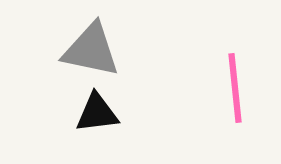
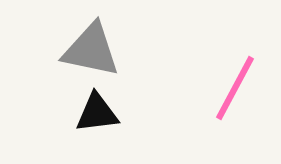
pink line: rotated 34 degrees clockwise
